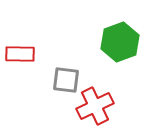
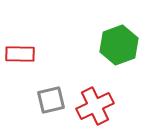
green hexagon: moved 1 px left, 3 px down
gray square: moved 15 px left, 20 px down; rotated 20 degrees counterclockwise
